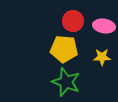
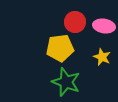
red circle: moved 2 px right, 1 px down
yellow pentagon: moved 4 px left, 1 px up; rotated 12 degrees counterclockwise
yellow star: rotated 24 degrees clockwise
